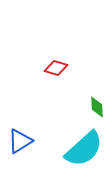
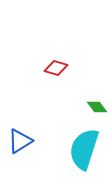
green diamond: rotated 35 degrees counterclockwise
cyan semicircle: rotated 150 degrees clockwise
